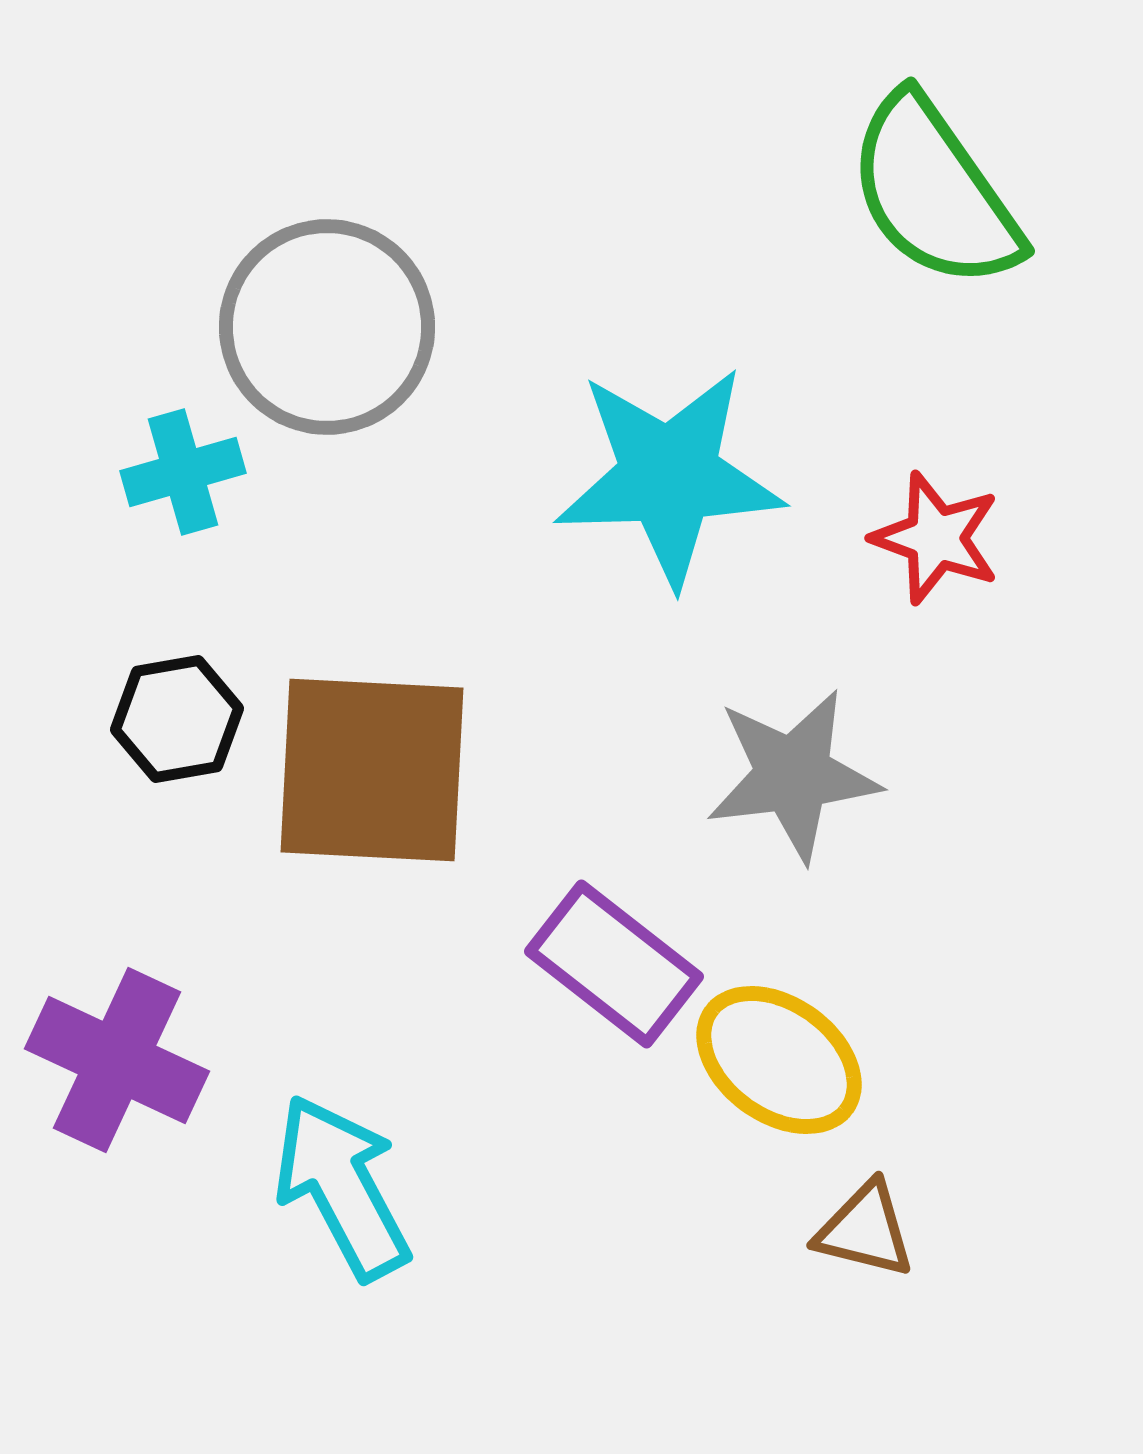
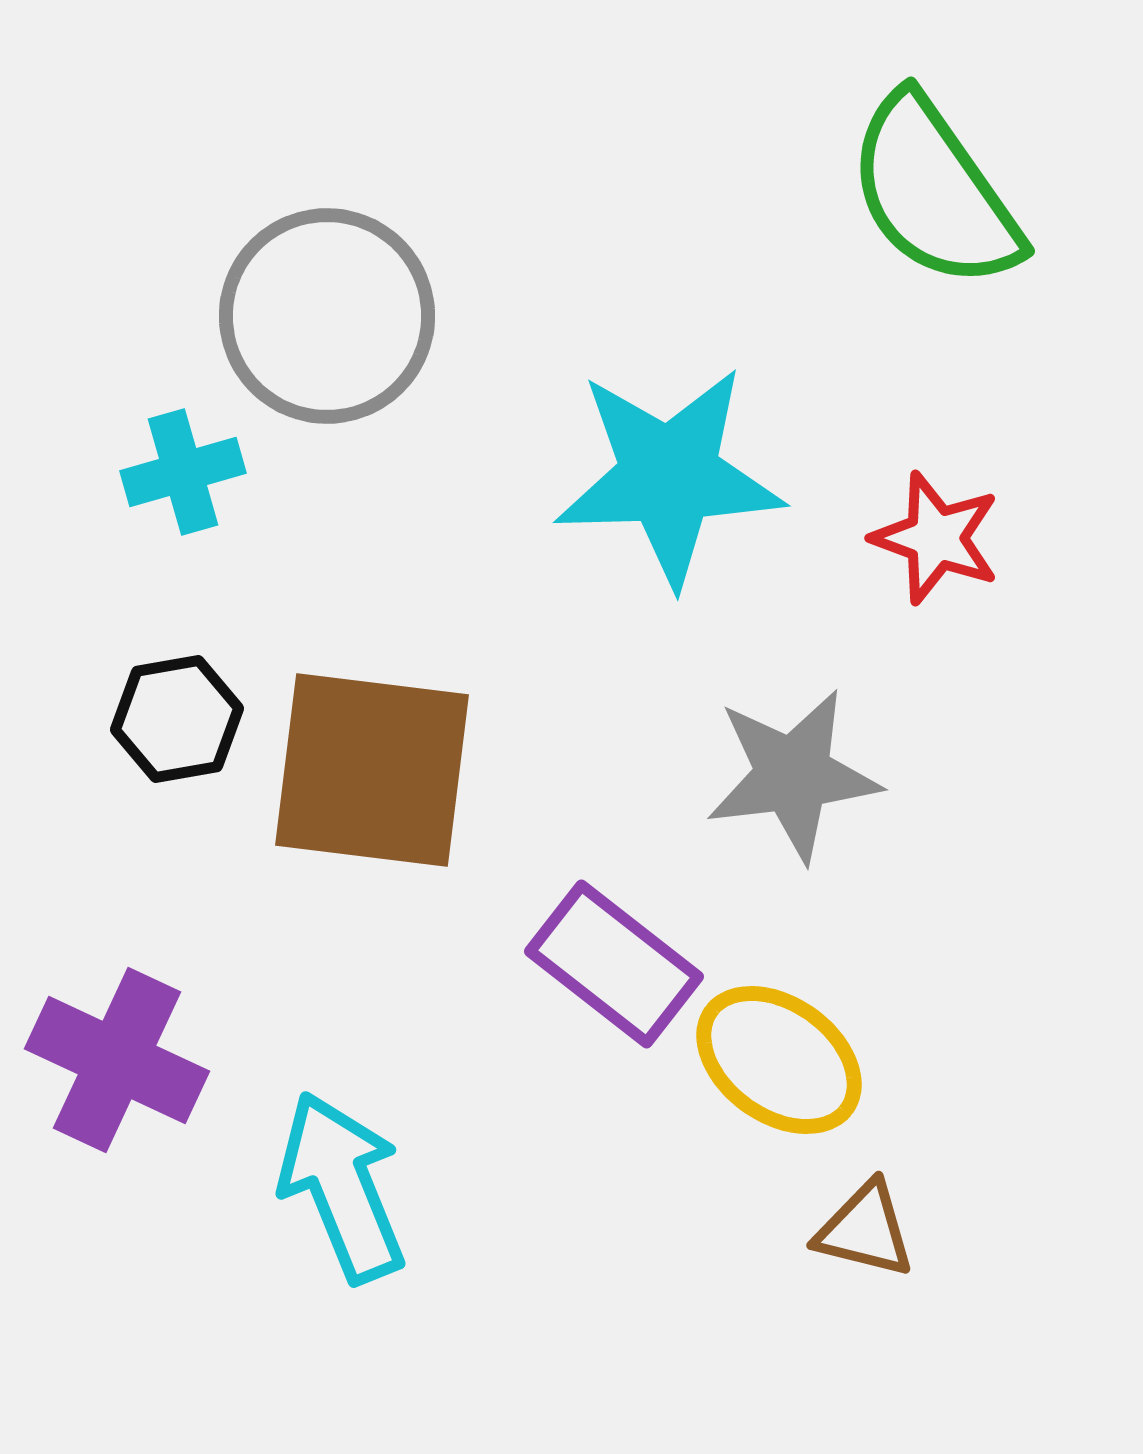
gray circle: moved 11 px up
brown square: rotated 4 degrees clockwise
cyan arrow: rotated 6 degrees clockwise
